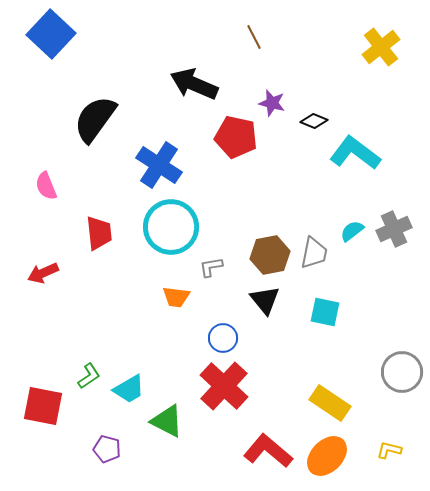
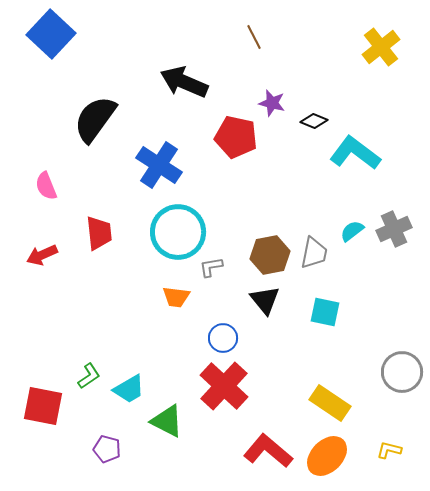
black arrow: moved 10 px left, 2 px up
cyan circle: moved 7 px right, 5 px down
red arrow: moved 1 px left, 18 px up
